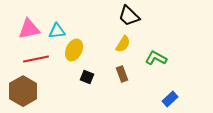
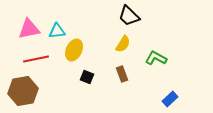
brown hexagon: rotated 20 degrees clockwise
